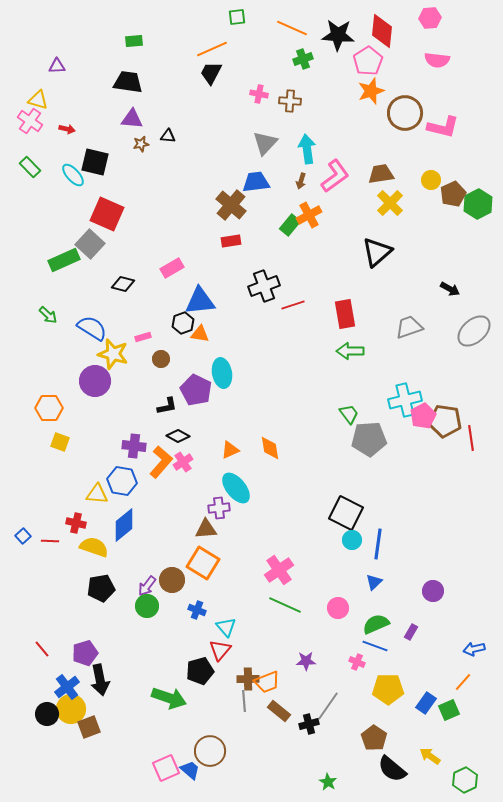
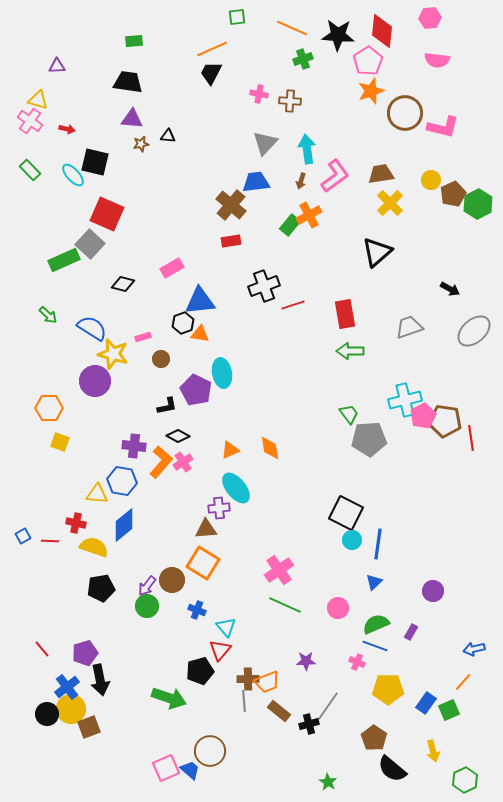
green rectangle at (30, 167): moved 3 px down
blue square at (23, 536): rotated 14 degrees clockwise
yellow arrow at (430, 756): moved 3 px right, 5 px up; rotated 140 degrees counterclockwise
